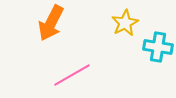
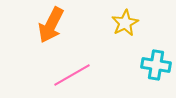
orange arrow: moved 2 px down
cyan cross: moved 2 px left, 18 px down
